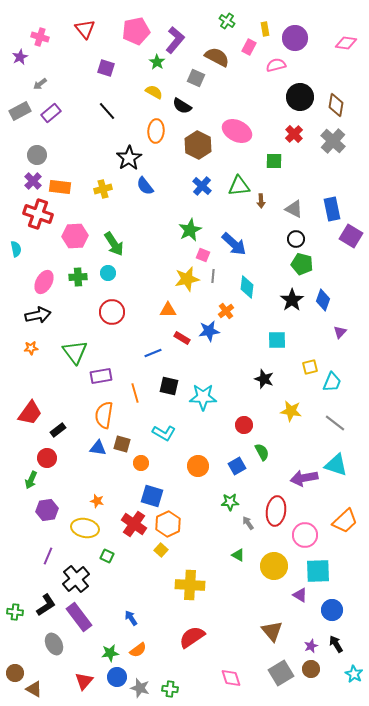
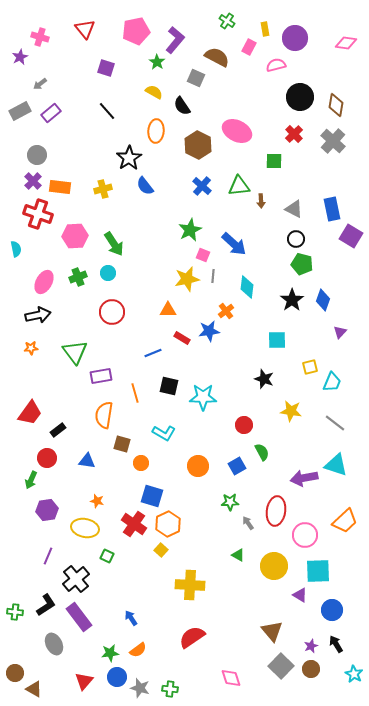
black semicircle at (182, 106): rotated 24 degrees clockwise
green cross at (78, 277): rotated 18 degrees counterclockwise
blue triangle at (98, 448): moved 11 px left, 13 px down
gray square at (281, 673): moved 7 px up; rotated 15 degrees counterclockwise
